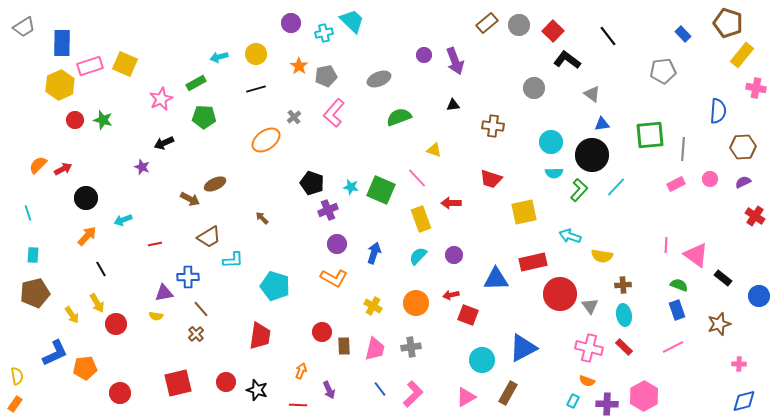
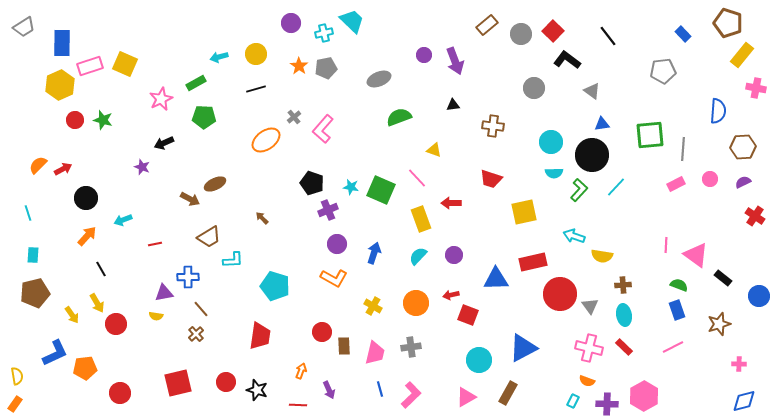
brown rectangle at (487, 23): moved 2 px down
gray circle at (519, 25): moved 2 px right, 9 px down
gray pentagon at (326, 76): moved 8 px up
gray triangle at (592, 94): moved 3 px up
pink L-shape at (334, 113): moved 11 px left, 16 px down
cyan arrow at (570, 236): moved 4 px right
pink trapezoid at (375, 349): moved 4 px down
cyan circle at (482, 360): moved 3 px left
blue line at (380, 389): rotated 21 degrees clockwise
pink L-shape at (413, 394): moved 2 px left, 1 px down
